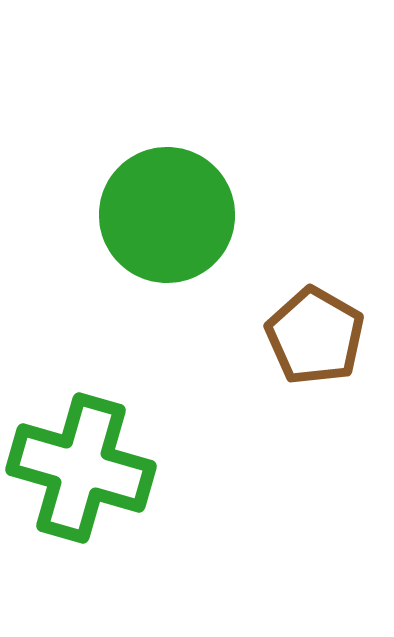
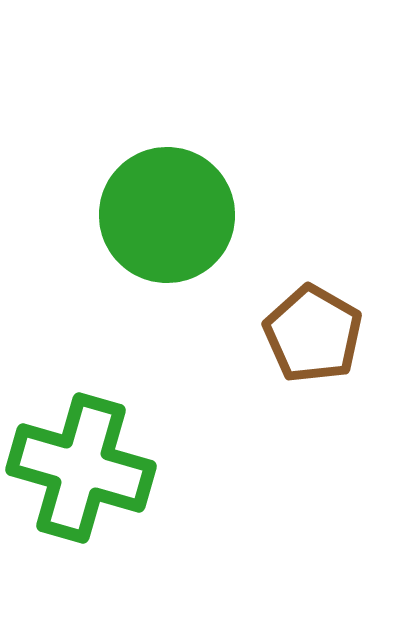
brown pentagon: moved 2 px left, 2 px up
